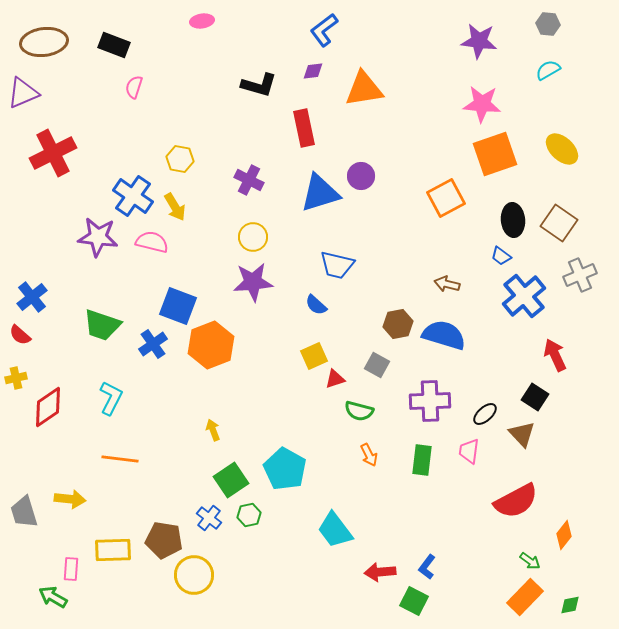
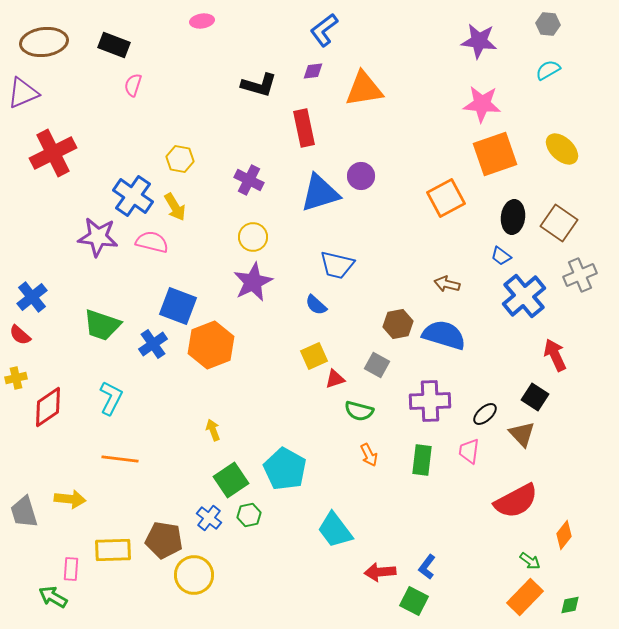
pink semicircle at (134, 87): moved 1 px left, 2 px up
black ellipse at (513, 220): moved 3 px up; rotated 12 degrees clockwise
purple star at (253, 282): rotated 21 degrees counterclockwise
